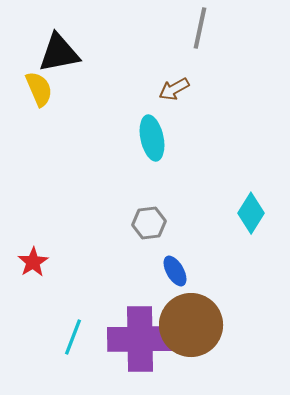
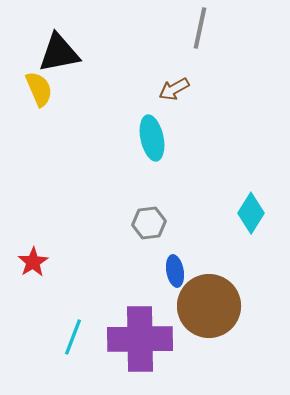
blue ellipse: rotated 20 degrees clockwise
brown circle: moved 18 px right, 19 px up
